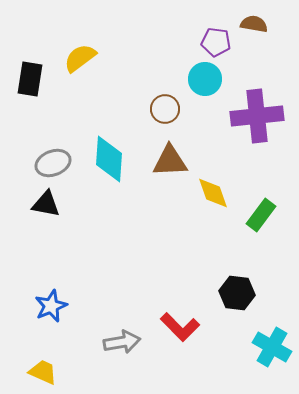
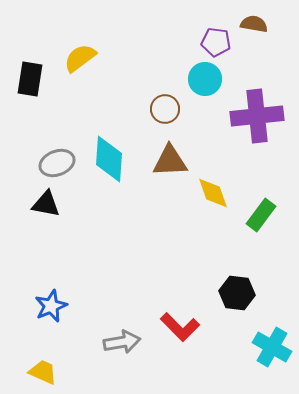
gray ellipse: moved 4 px right
